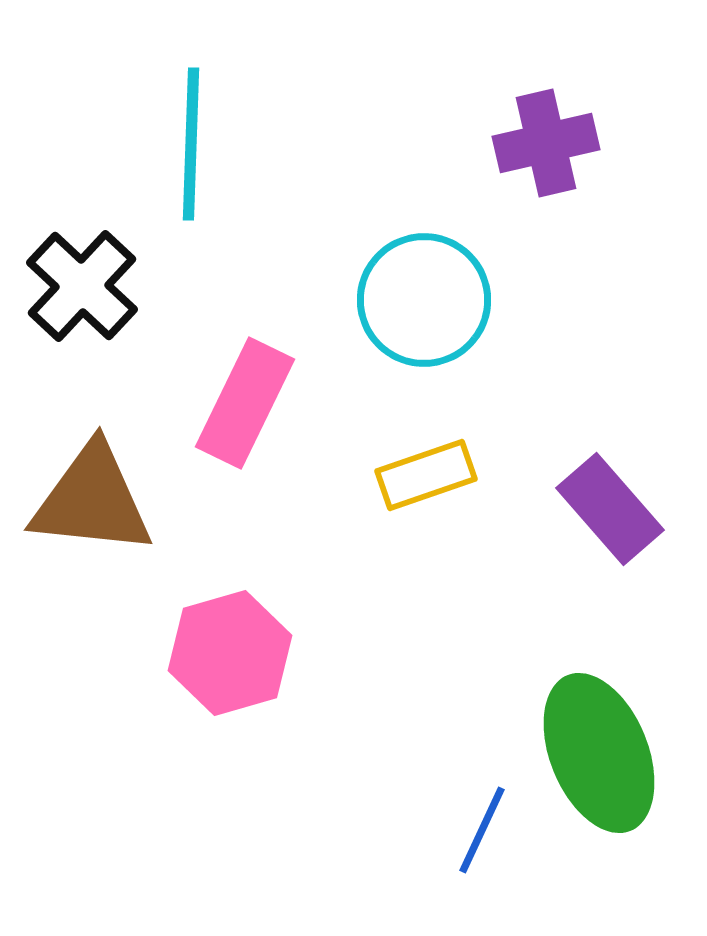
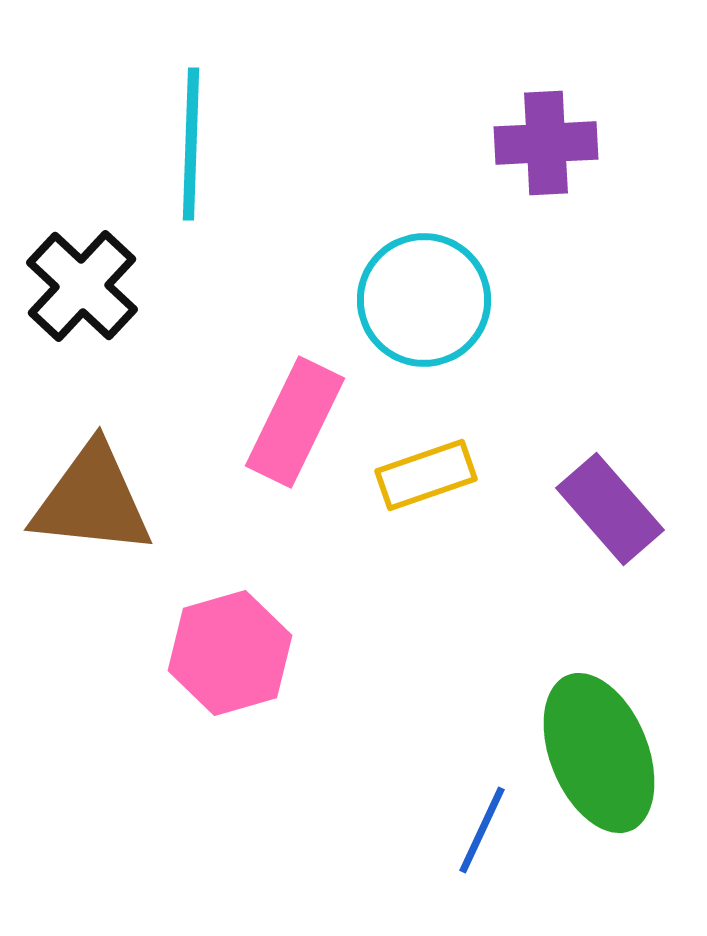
purple cross: rotated 10 degrees clockwise
pink rectangle: moved 50 px right, 19 px down
